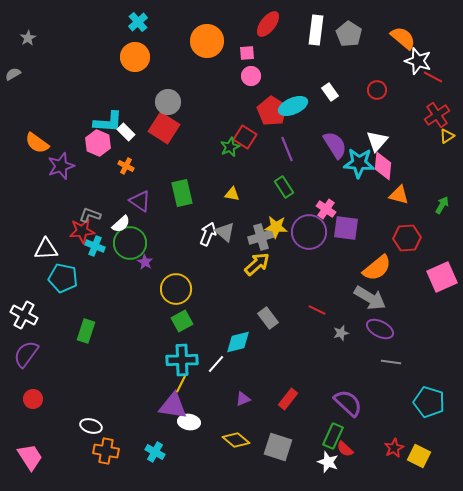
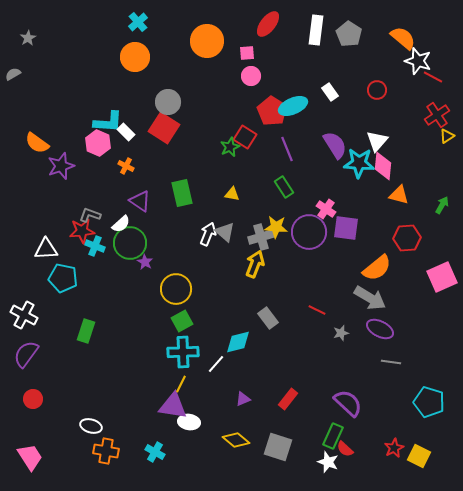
yellow arrow at (257, 264): moved 2 px left; rotated 28 degrees counterclockwise
cyan cross at (182, 360): moved 1 px right, 8 px up
